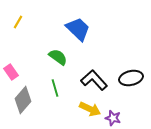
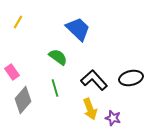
pink rectangle: moved 1 px right
yellow arrow: rotated 45 degrees clockwise
